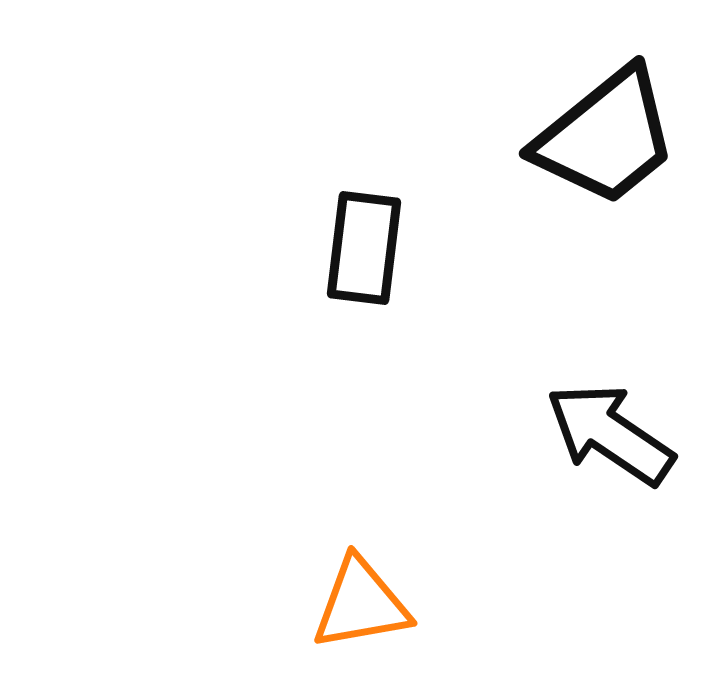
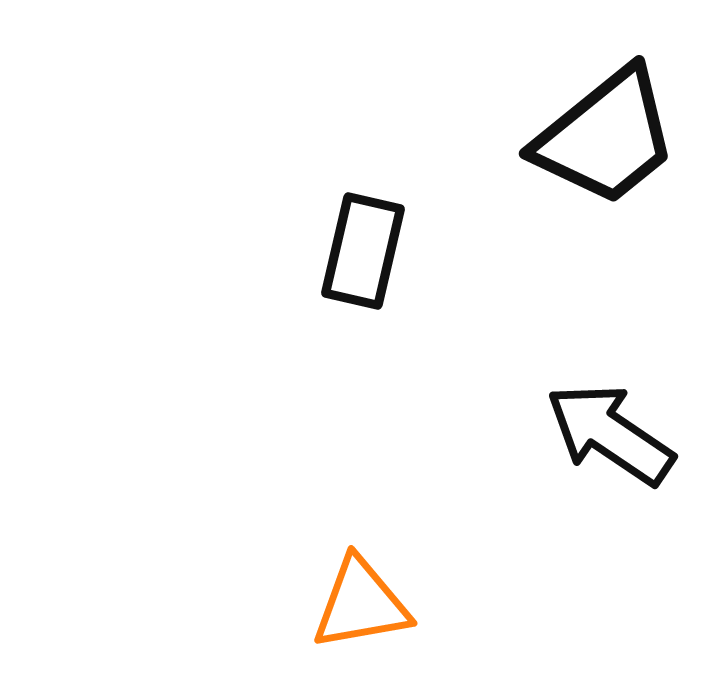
black rectangle: moved 1 px left, 3 px down; rotated 6 degrees clockwise
